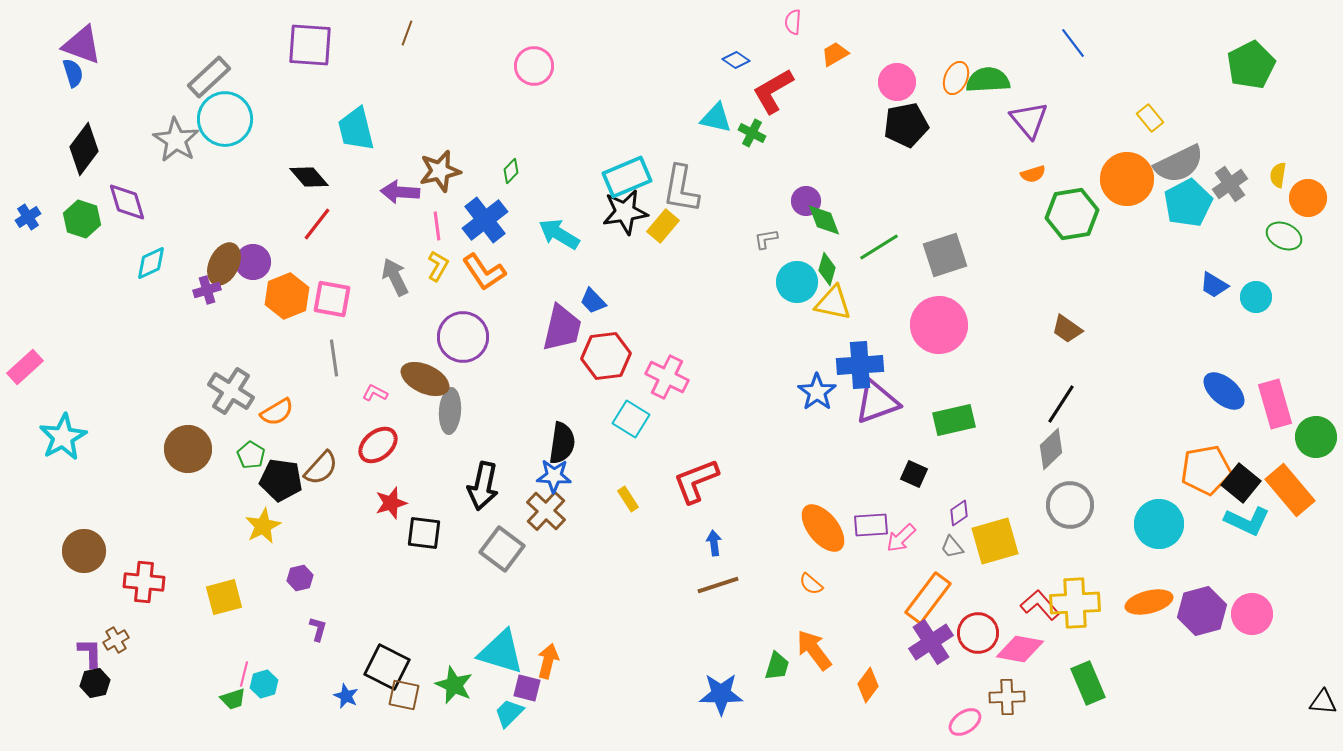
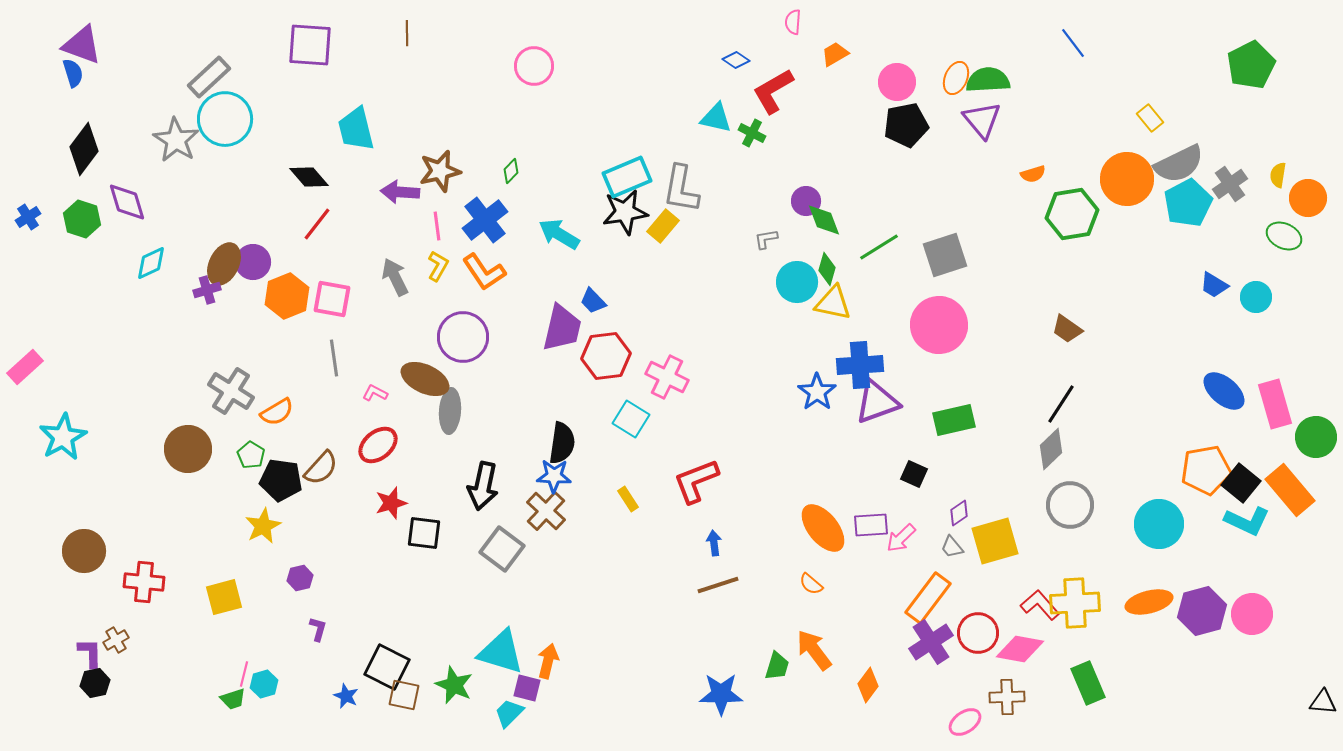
brown line at (407, 33): rotated 20 degrees counterclockwise
purple triangle at (1029, 120): moved 47 px left
